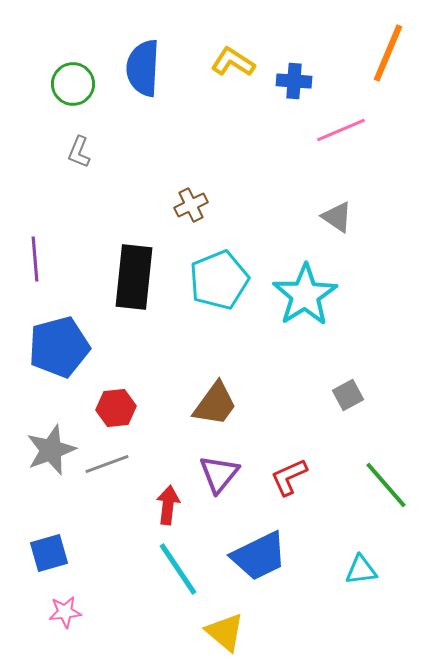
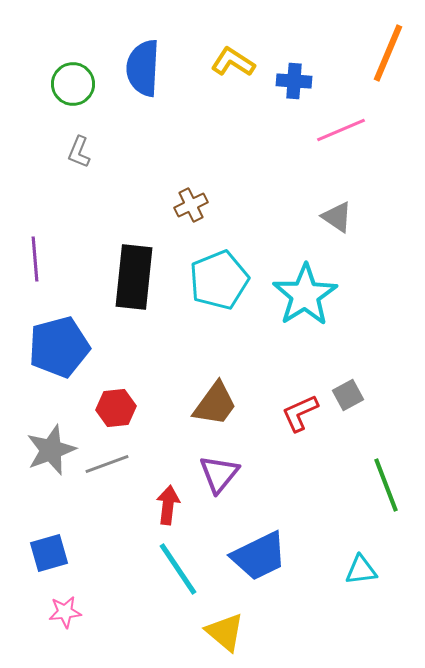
red L-shape: moved 11 px right, 64 px up
green line: rotated 20 degrees clockwise
